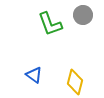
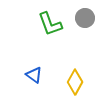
gray circle: moved 2 px right, 3 px down
yellow diamond: rotated 15 degrees clockwise
